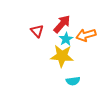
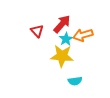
orange arrow: moved 3 px left
cyan semicircle: moved 2 px right
